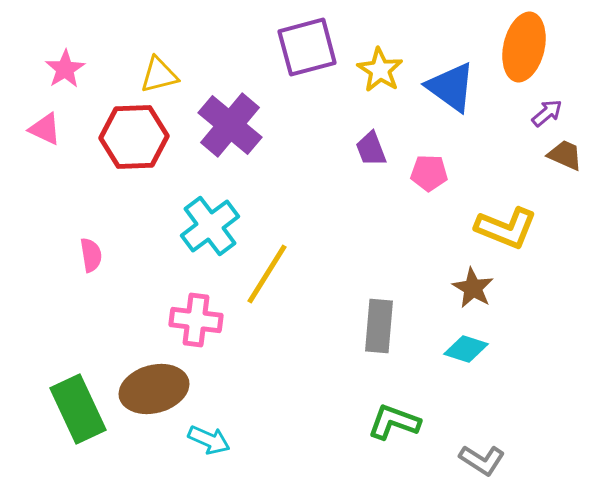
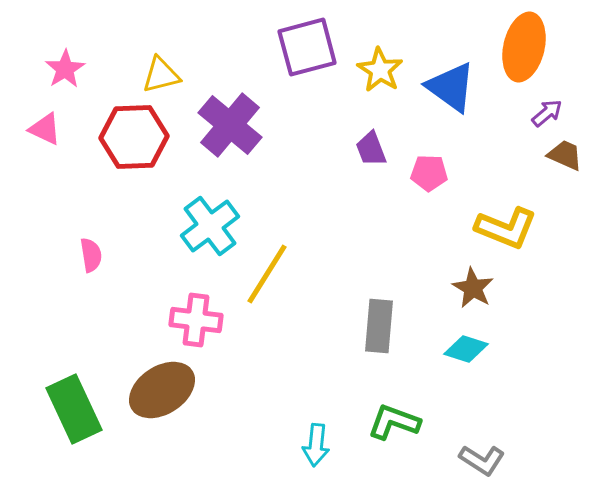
yellow triangle: moved 2 px right
brown ellipse: moved 8 px right, 1 px down; rotated 18 degrees counterclockwise
green rectangle: moved 4 px left
cyan arrow: moved 107 px right, 5 px down; rotated 72 degrees clockwise
